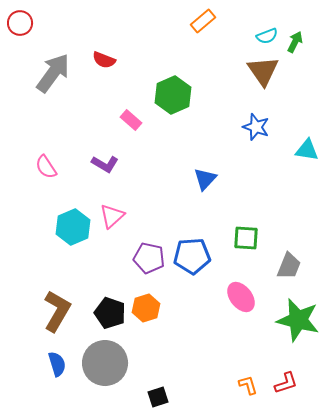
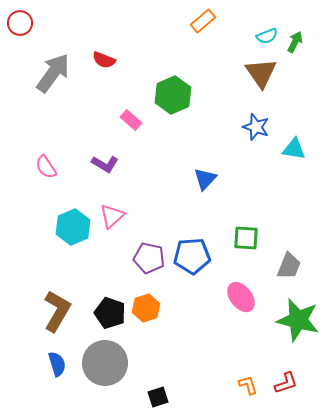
brown triangle: moved 2 px left, 2 px down
cyan triangle: moved 13 px left, 1 px up
